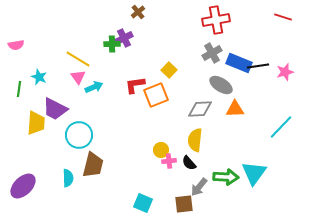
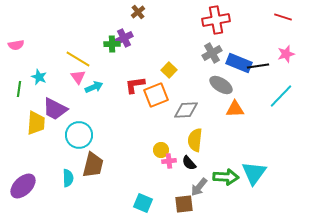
pink star: moved 1 px right, 18 px up
gray diamond: moved 14 px left, 1 px down
cyan line: moved 31 px up
